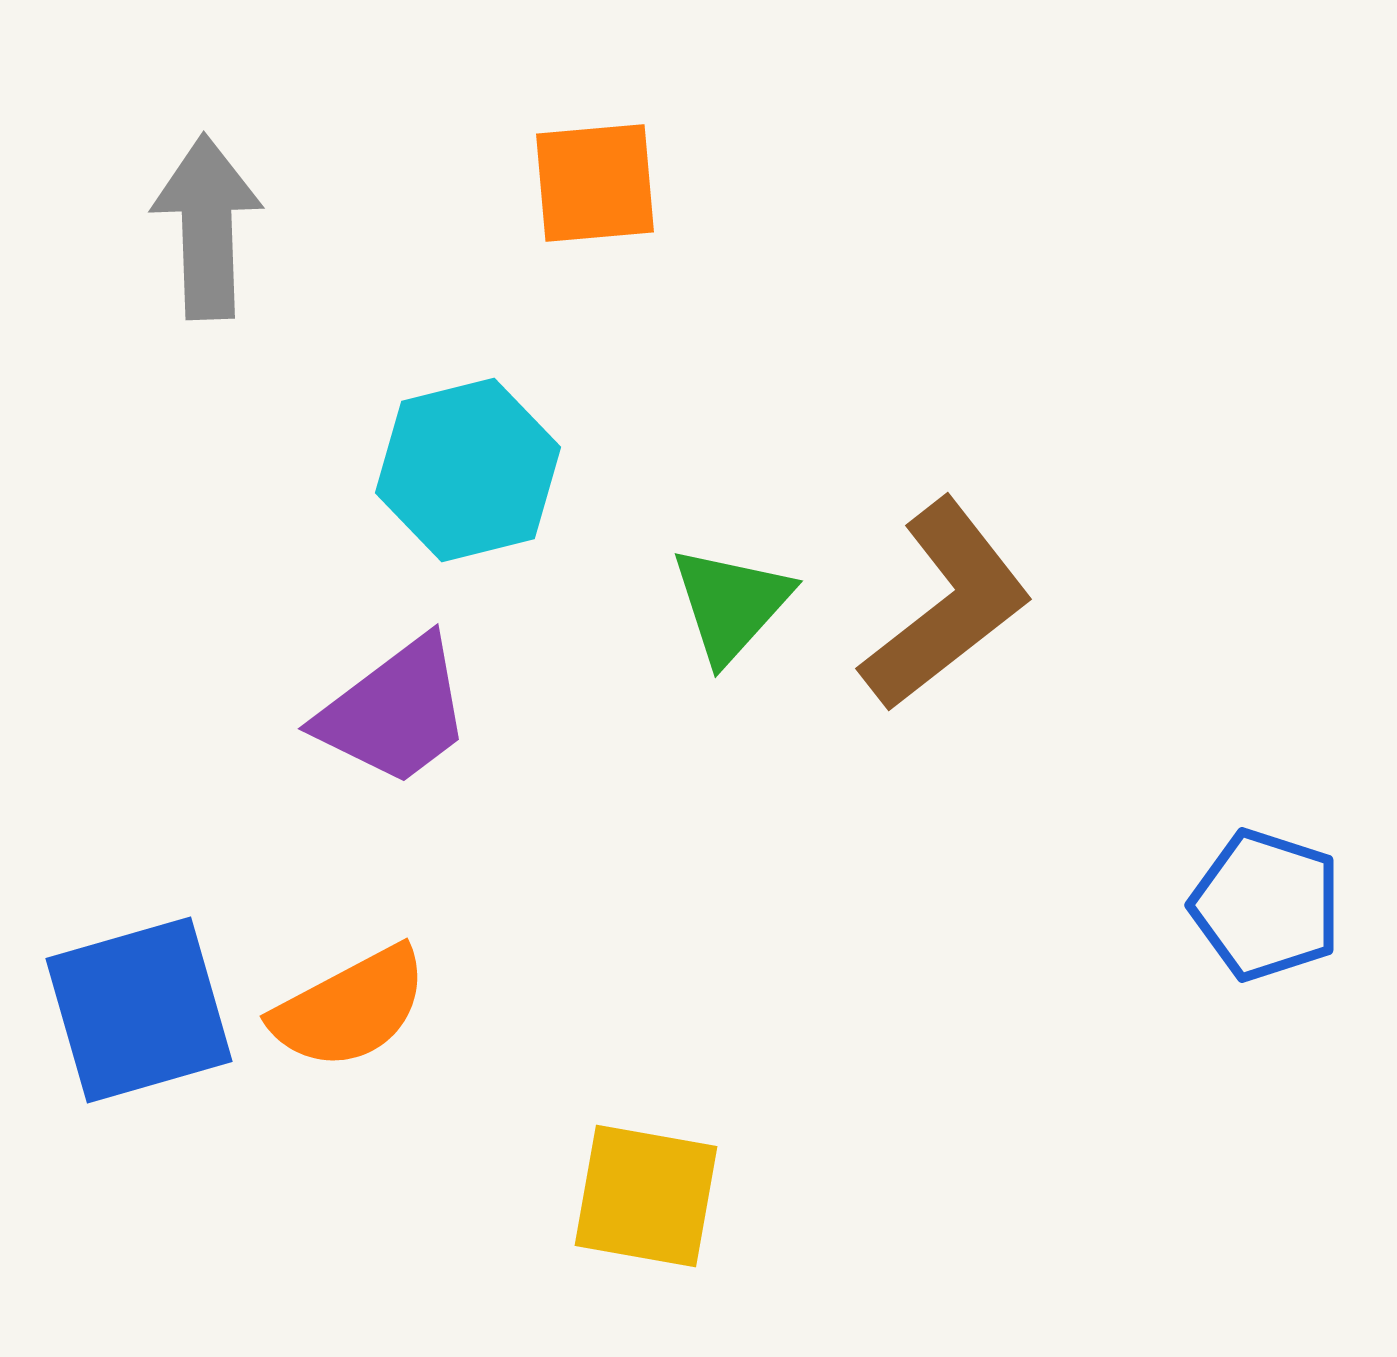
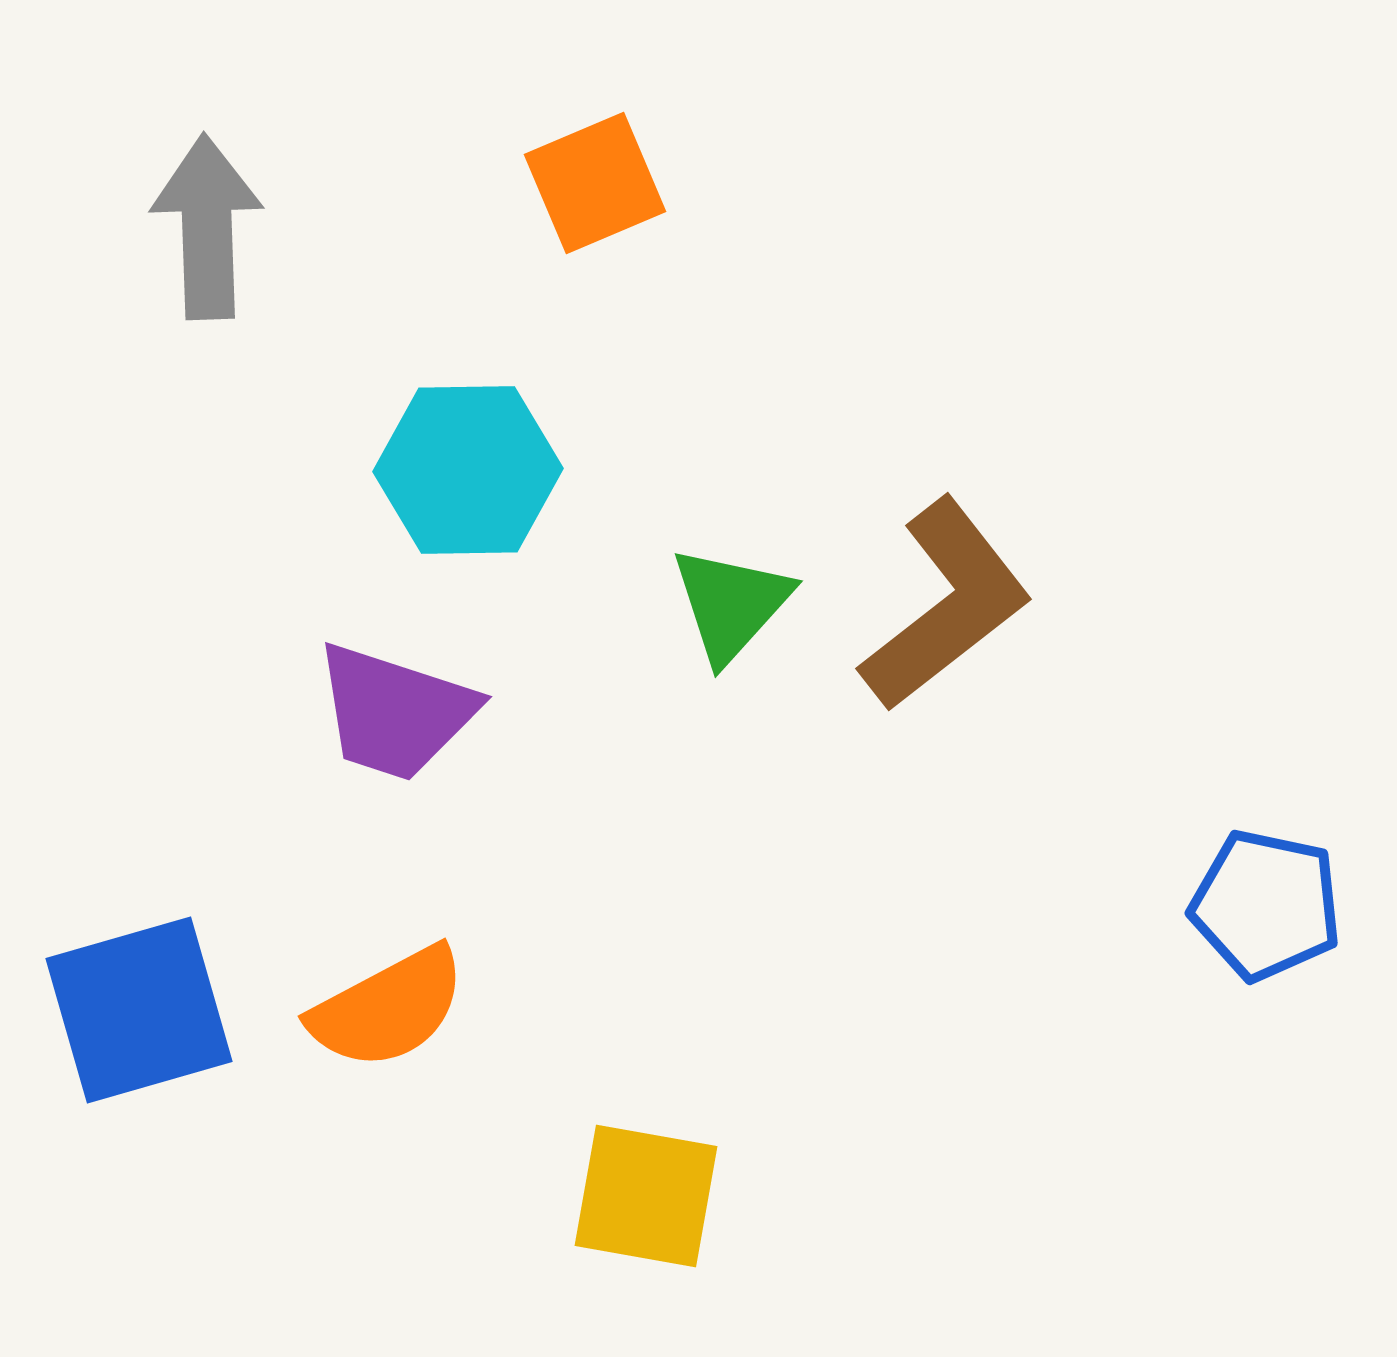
orange square: rotated 18 degrees counterclockwise
cyan hexagon: rotated 13 degrees clockwise
purple trapezoid: rotated 55 degrees clockwise
blue pentagon: rotated 6 degrees counterclockwise
orange semicircle: moved 38 px right
